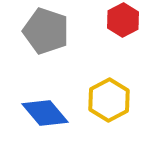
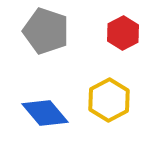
red hexagon: moved 13 px down
